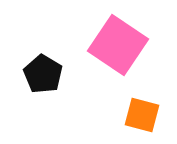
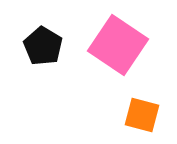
black pentagon: moved 28 px up
